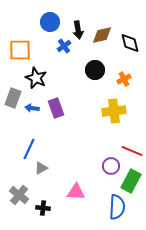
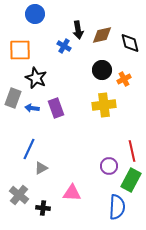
blue circle: moved 15 px left, 8 px up
blue cross: rotated 24 degrees counterclockwise
black circle: moved 7 px right
yellow cross: moved 10 px left, 6 px up
red line: rotated 55 degrees clockwise
purple circle: moved 2 px left
green rectangle: moved 1 px up
pink triangle: moved 4 px left, 1 px down
